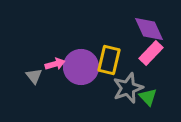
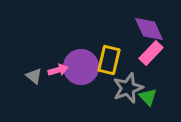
pink arrow: moved 3 px right, 6 px down
gray triangle: rotated 12 degrees counterclockwise
